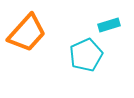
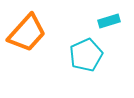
cyan rectangle: moved 4 px up
